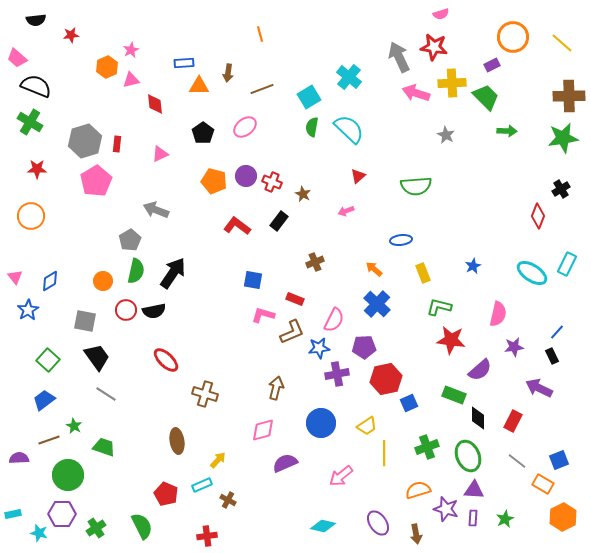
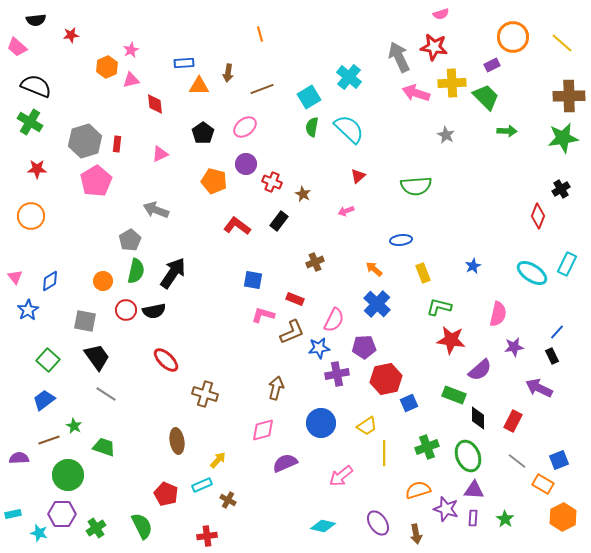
pink trapezoid at (17, 58): moved 11 px up
purple circle at (246, 176): moved 12 px up
green star at (505, 519): rotated 12 degrees counterclockwise
